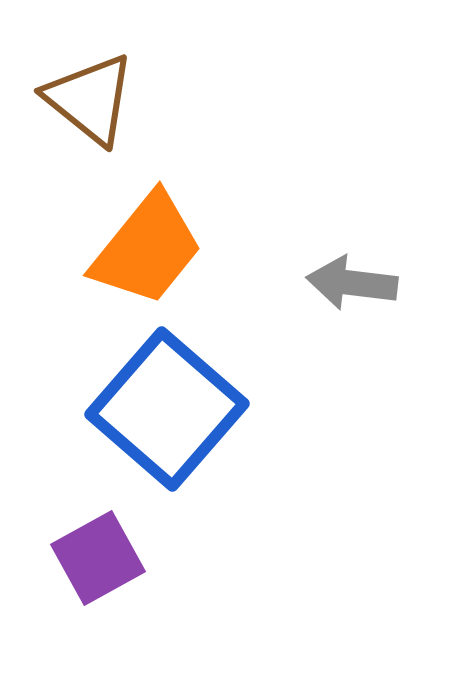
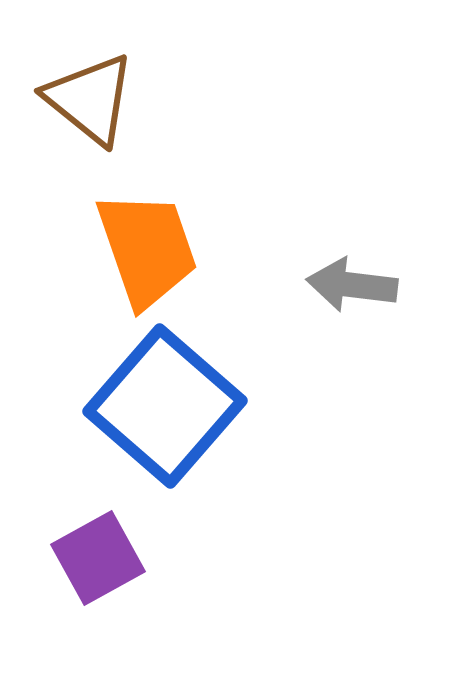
orange trapezoid: rotated 58 degrees counterclockwise
gray arrow: moved 2 px down
blue square: moved 2 px left, 3 px up
